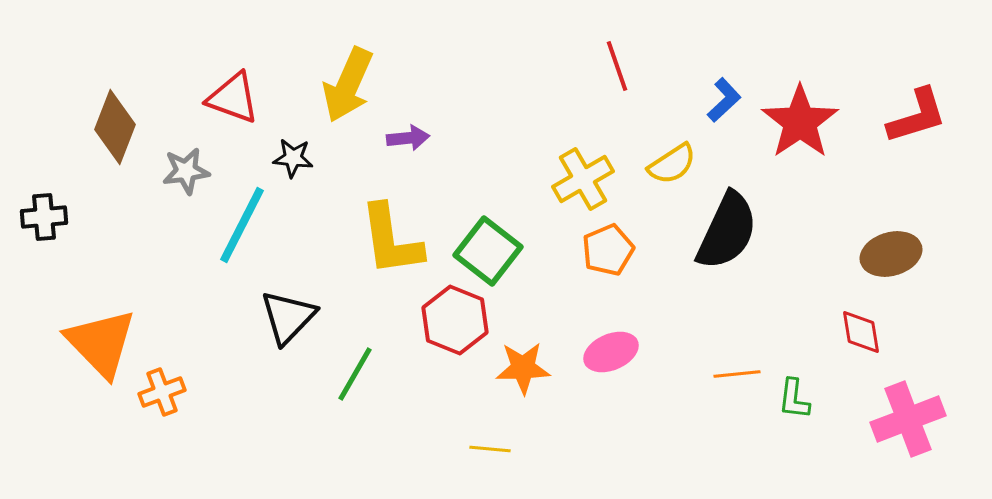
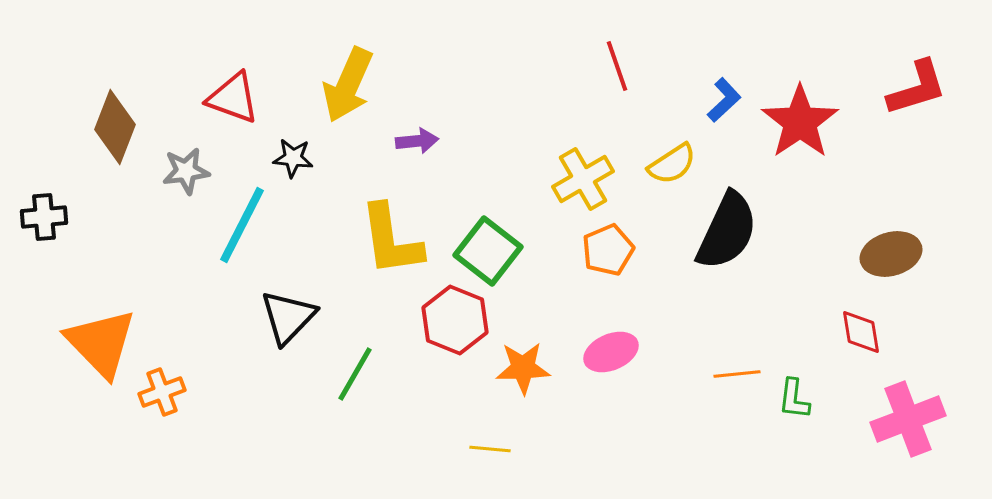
red L-shape: moved 28 px up
purple arrow: moved 9 px right, 3 px down
